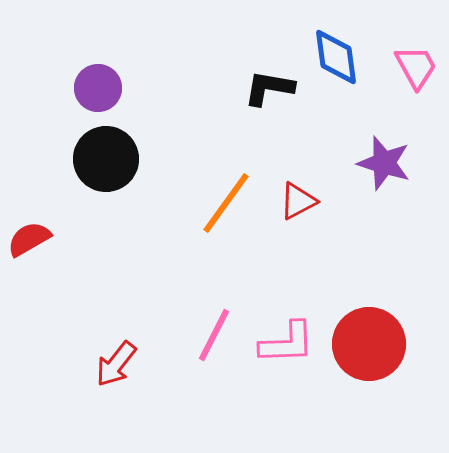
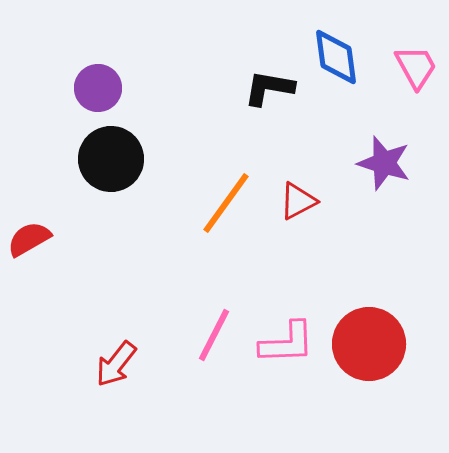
black circle: moved 5 px right
